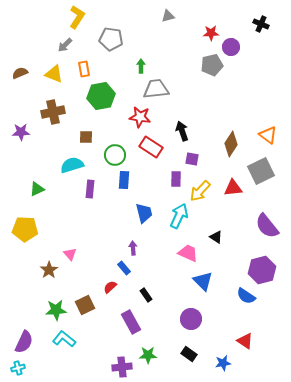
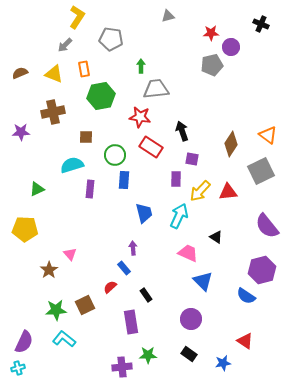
red triangle at (233, 188): moved 5 px left, 4 px down
purple rectangle at (131, 322): rotated 20 degrees clockwise
